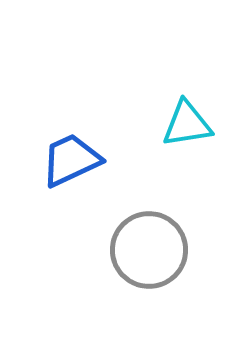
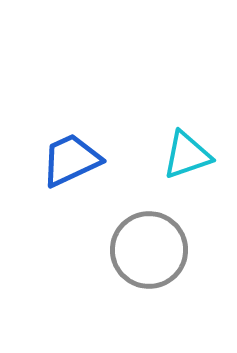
cyan triangle: moved 31 px down; rotated 10 degrees counterclockwise
